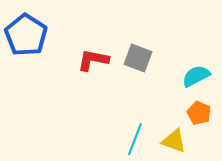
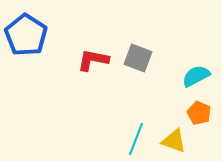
cyan line: moved 1 px right
